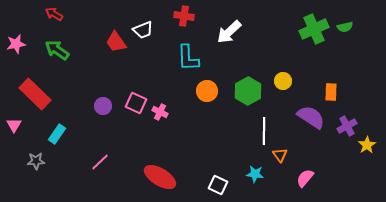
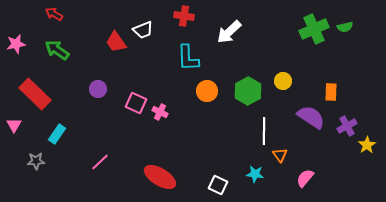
purple circle: moved 5 px left, 17 px up
